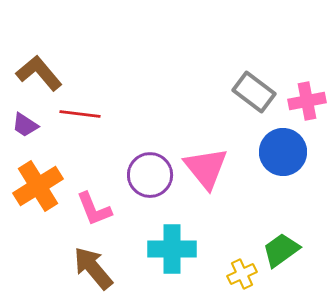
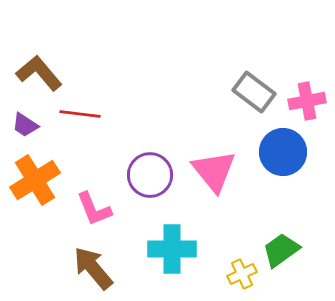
pink triangle: moved 8 px right, 3 px down
orange cross: moved 3 px left, 6 px up
